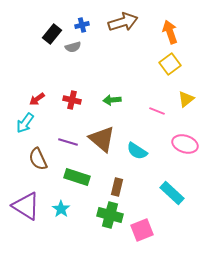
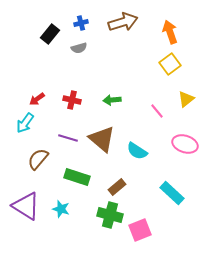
blue cross: moved 1 px left, 2 px up
black rectangle: moved 2 px left
gray semicircle: moved 6 px right, 1 px down
pink line: rotated 28 degrees clockwise
purple line: moved 4 px up
brown semicircle: rotated 65 degrees clockwise
brown rectangle: rotated 36 degrees clockwise
cyan star: rotated 18 degrees counterclockwise
pink square: moved 2 px left
